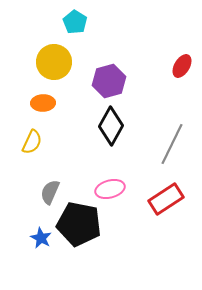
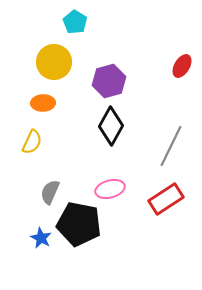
gray line: moved 1 px left, 2 px down
